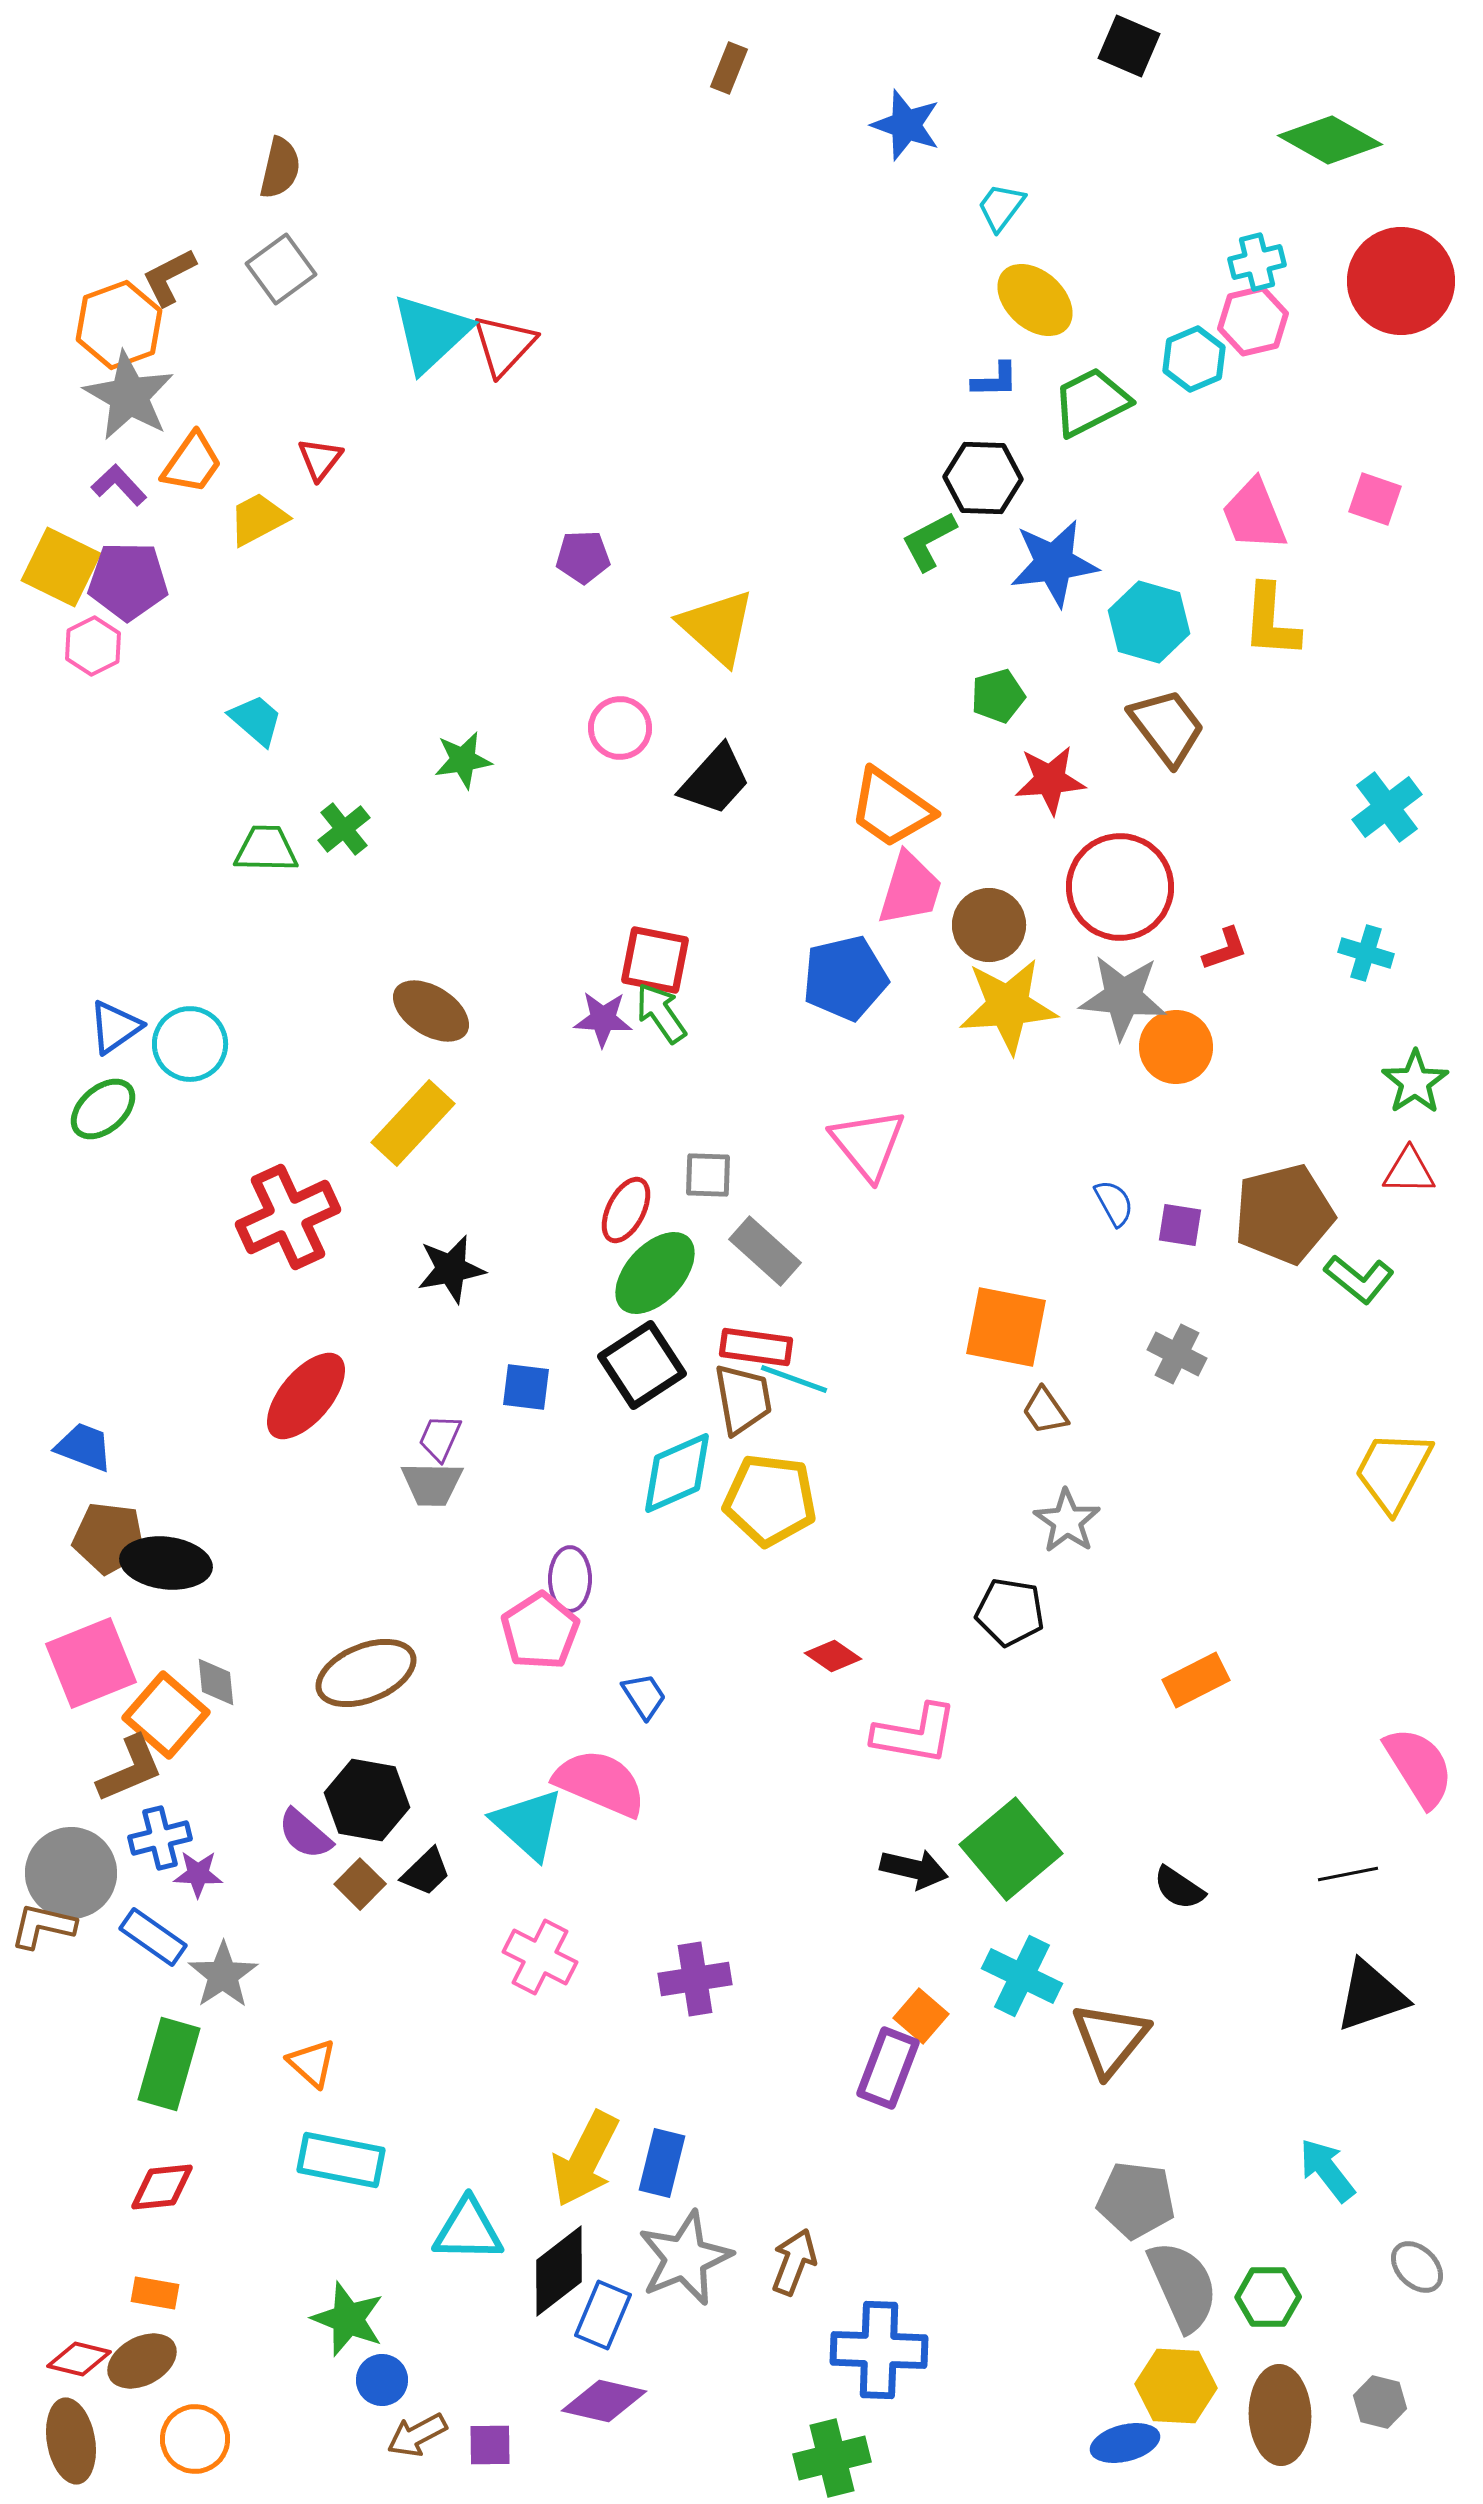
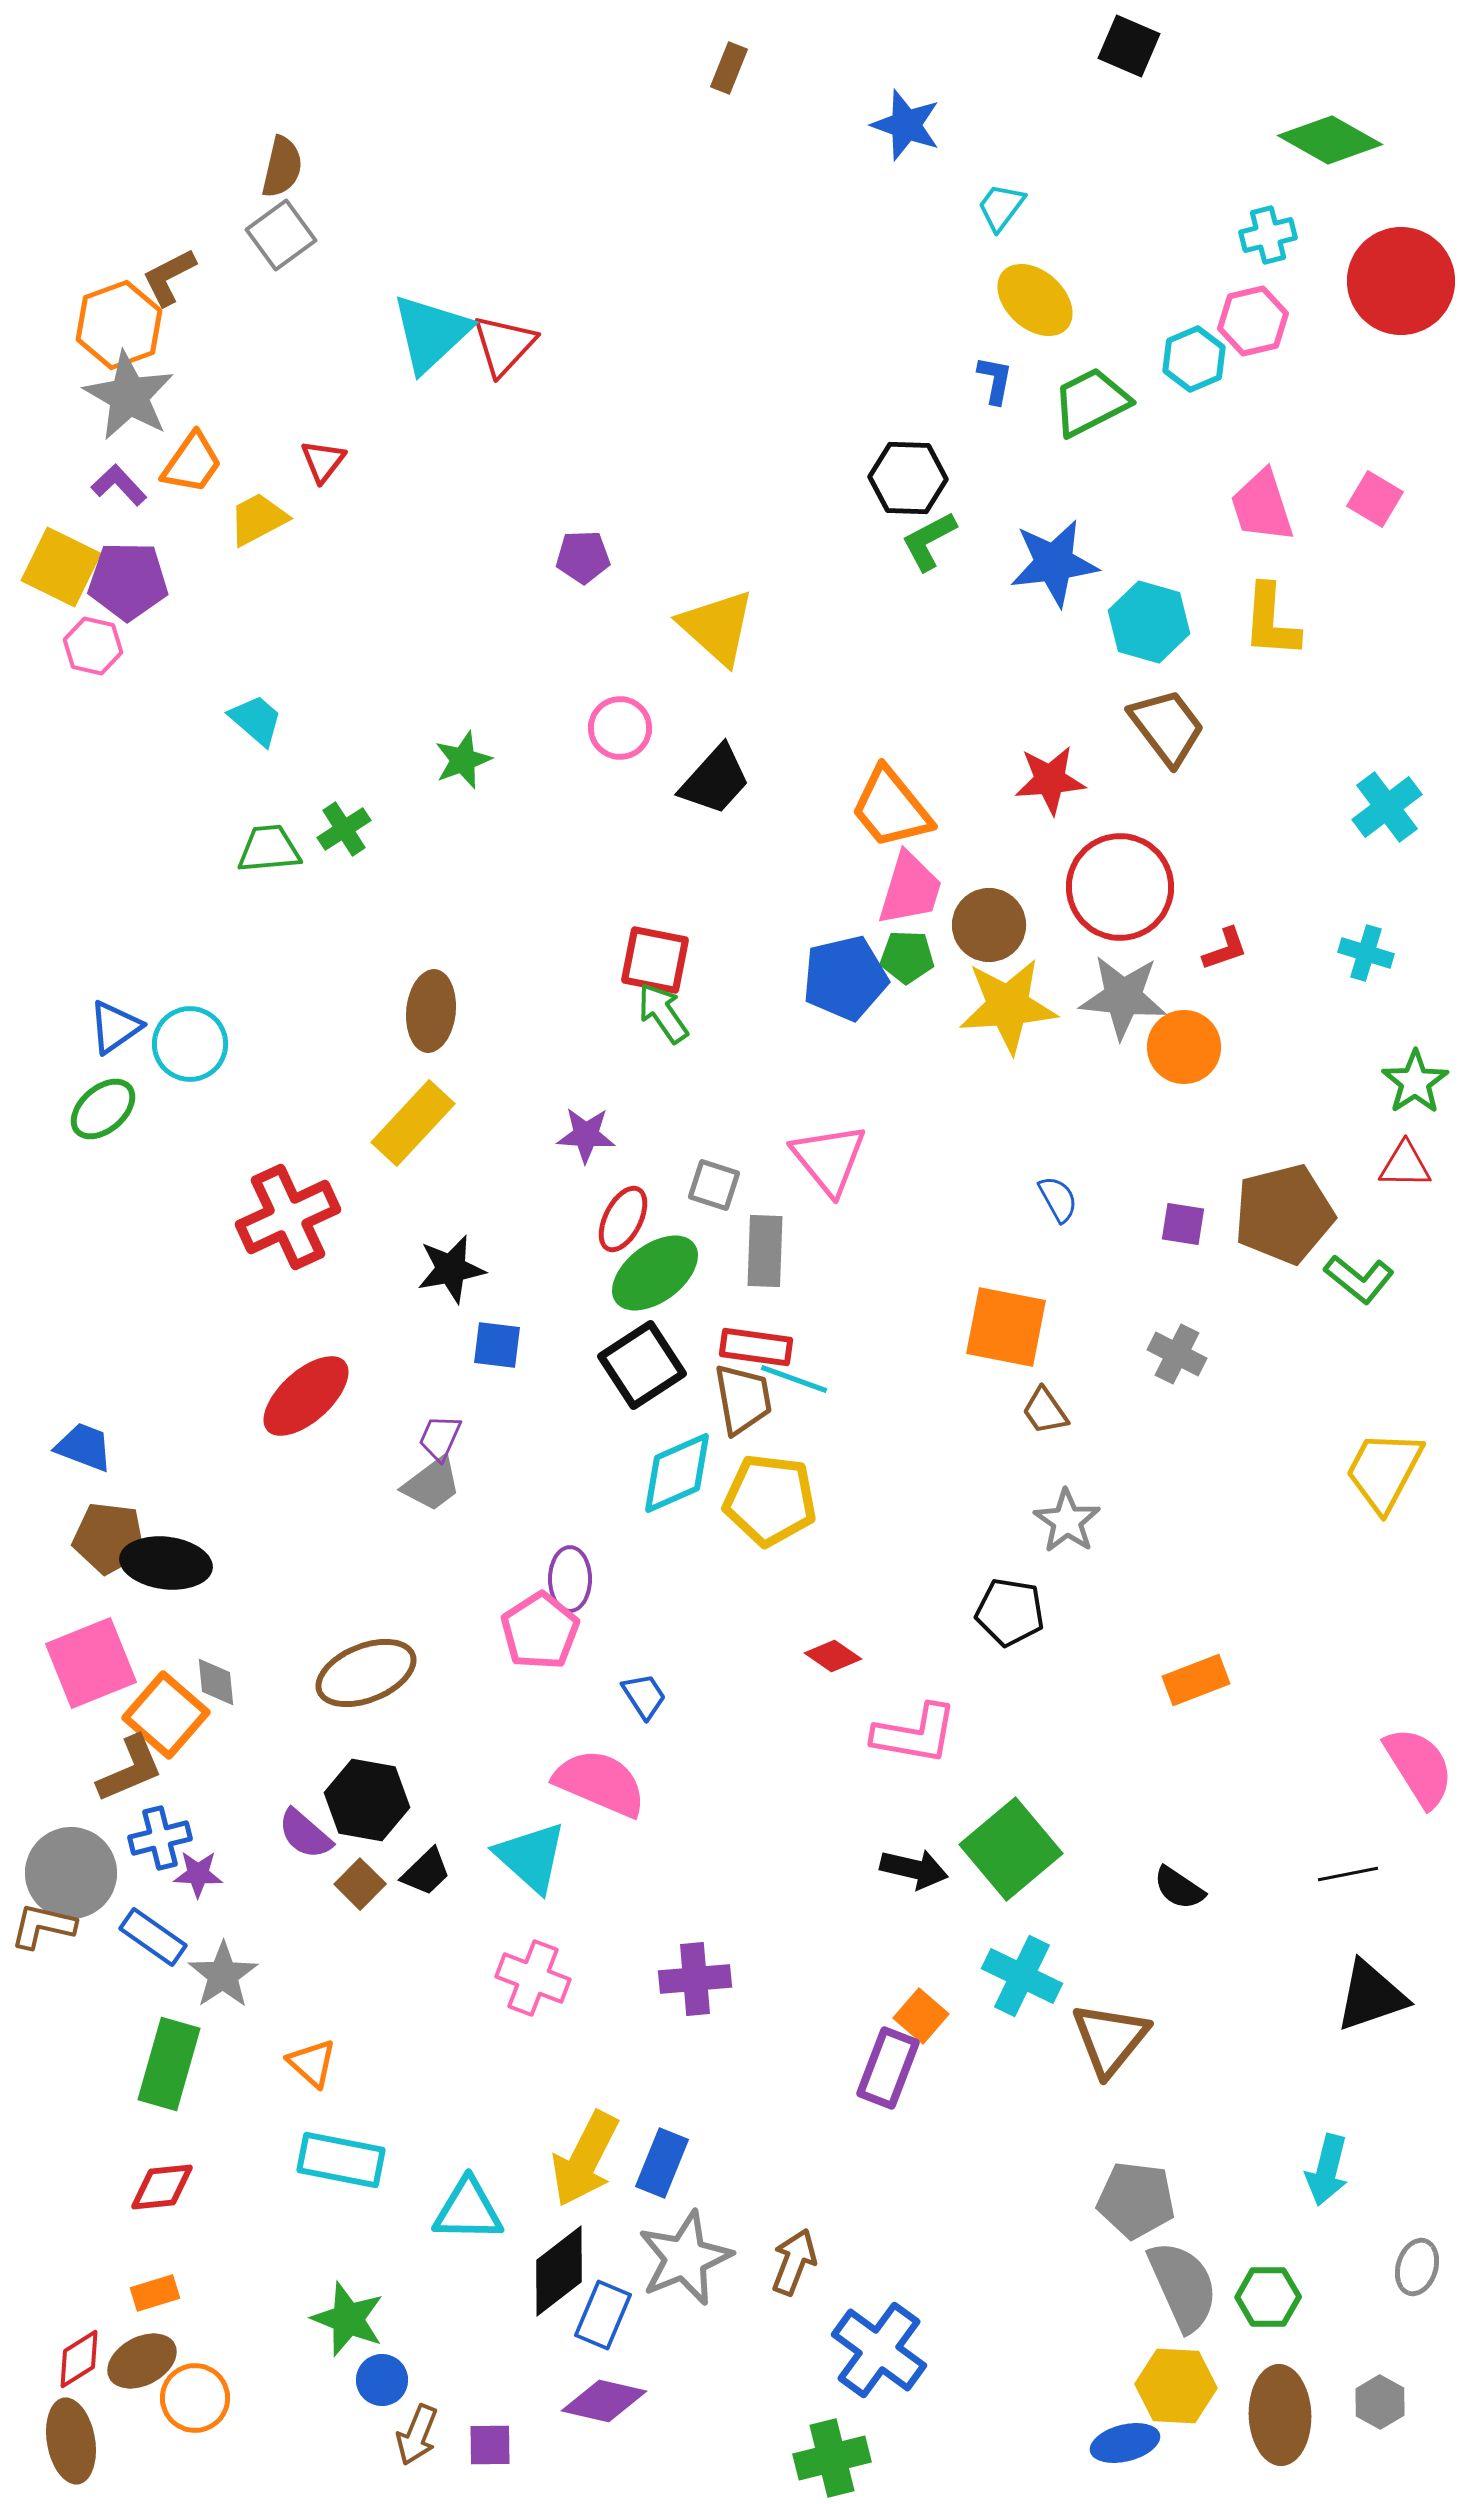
brown semicircle at (280, 168): moved 2 px right, 1 px up
cyan cross at (1257, 262): moved 11 px right, 27 px up
gray square at (281, 269): moved 34 px up
blue L-shape at (995, 380): rotated 78 degrees counterclockwise
red triangle at (320, 459): moved 3 px right, 2 px down
black hexagon at (983, 478): moved 75 px left
pink square at (1375, 499): rotated 12 degrees clockwise
pink trapezoid at (1254, 515): moved 8 px right, 9 px up; rotated 4 degrees clockwise
pink hexagon at (93, 646): rotated 20 degrees counterclockwise
green pentagon at (998, 696): moved 91 px left, 261 px down; rotated 18 degrees clockwise
green star at (463, 760): rotated 12 degrees counterclockwise
orange trapezoid at (891, 808): rotated 16 degrees clockwise
green cross at (344, 829): rotated 6 degrees clockwise
green trapezoid at (266, 849): moved 3 px right; rotated 6 degrees counterclockwise
brown ellipse at (431, 1011): rotated 64 degrees clockwise
green arrow at (661, 1013): moved 2 px right
purple star at (603, 1019): moved 17 px left, 116 px down
orange circle at (1176, 1047): moved 8 px right
pink triangle at (868, 1144): moved 39 px left, 15 px down
red triangle at (1409, 1171): moved 4 px left, 6 px up
gray square at (708, 1175): moved 6 px right, 10 px down; rotated 16 degrees clockwise
blue semicircle at (1114, 1203): moved 56 px left, 4 px up
red ellipse at (626, 1210): moved 3 px left, 9 px down
purple square at (1180, 1225): moved 3 px right, 1 px up
gray rectangle at (765, 1251): rotated 50 degrees clockwise
green ellipse at (655, 1273): rotated 10 degrees clockwise
blue square at (526, 1387): moved 29 px left, 42 px up
red ellipse at (306, 1396): rotated 8 degrees clockwise
yellow trapezoid at (1393, 1471): moved 9 px left
gray trapezoid at (432, 1484): rotated 38 degrees counterclockwise
orange rectangle at (1196, 1680): rotated 6 degrees clockwise
cyan triangle at (528, 1824): moved 3 px right, 33 px down
pink cross at (540, 1957): moved 7 px left, 21 px down; rotated 6 degrees counterclockwise
purple cross at (695, 1979): rotated 4 degrees clockwise
blue rectangle at (662, 2163): rotated 8 degrees clockwise
cyan arrow at (1327, 2170): rotated 128 degrees counterclockwise
cyan triangle at (468, 2230): moved 20 px up
gray ellipse at (1417, 2267): rotated 62 degrees clockwise
orange rectangle at (155, 2293): rotated 27 degrees counterclockwise
blue cross at (879, 2350): rotated 34 degrees clockwise
red diamond at (79, 2359): rotated 46 degrees counterclockwise
gray hexagon at (1380, 2402): rotated 15 degrees clockwise
brown arrow at (417, 2435): rotated 40 degrees counterclockwise
orange circle at (195, 2439): moved 41 px up
